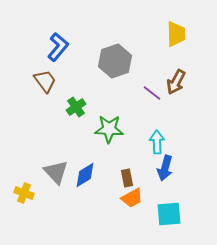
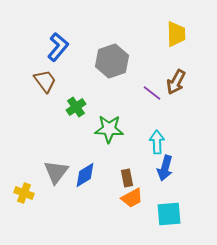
gray hexagon: moved 3 px left
gray triangle: rotated 20 degrees clockwise
